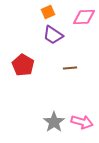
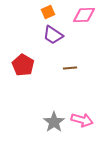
pink diamond: moved 2 px up
pink arrow: moved 2 px up
